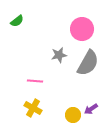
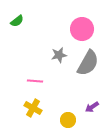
purple arrow: moved 1 px right, 2 px up
yellow circle: moved 5 px left, 5 px down
